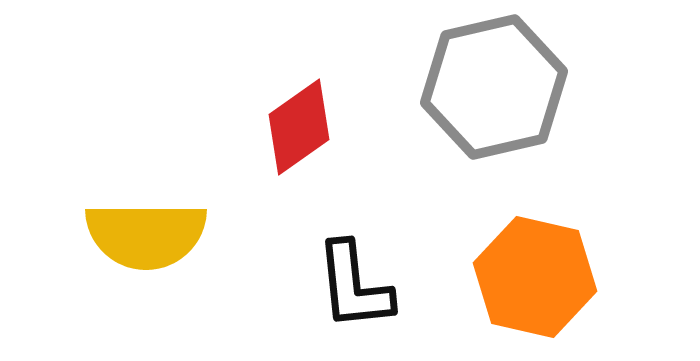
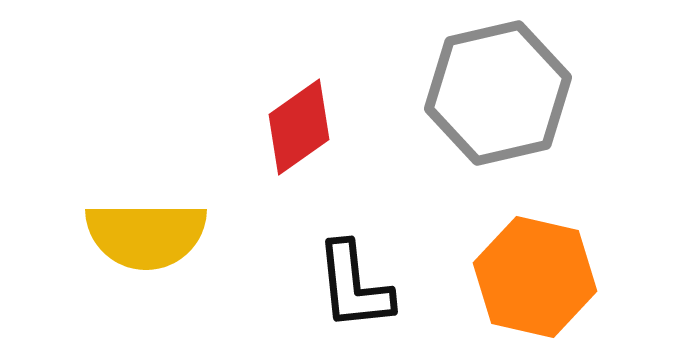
gray hexagon: moved 4 px right, 6 px down
